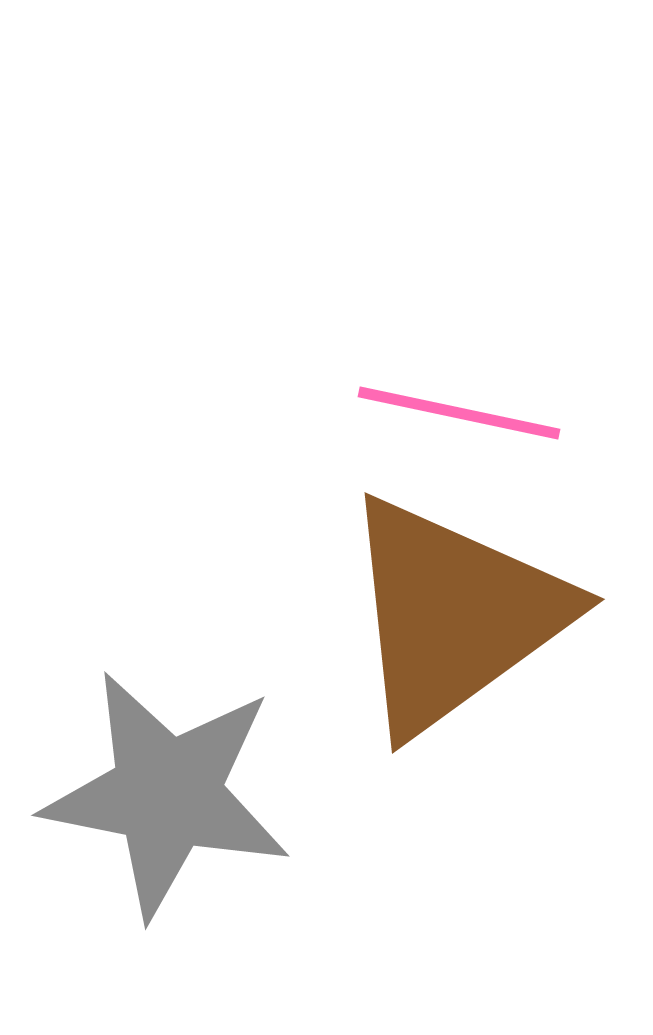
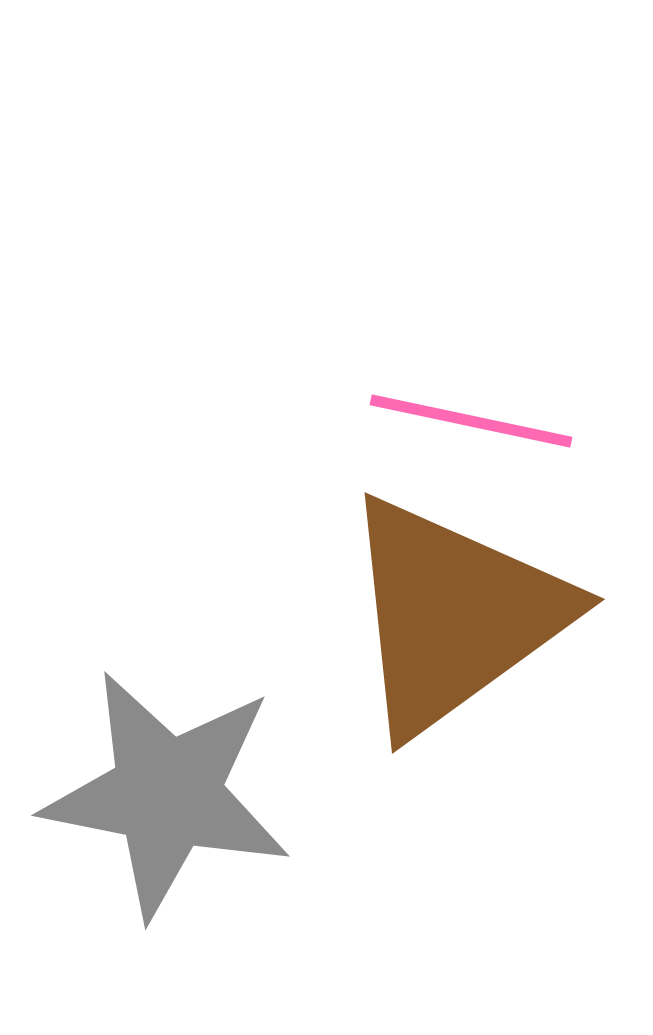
pink line: moved 12 px right, 8 px down
